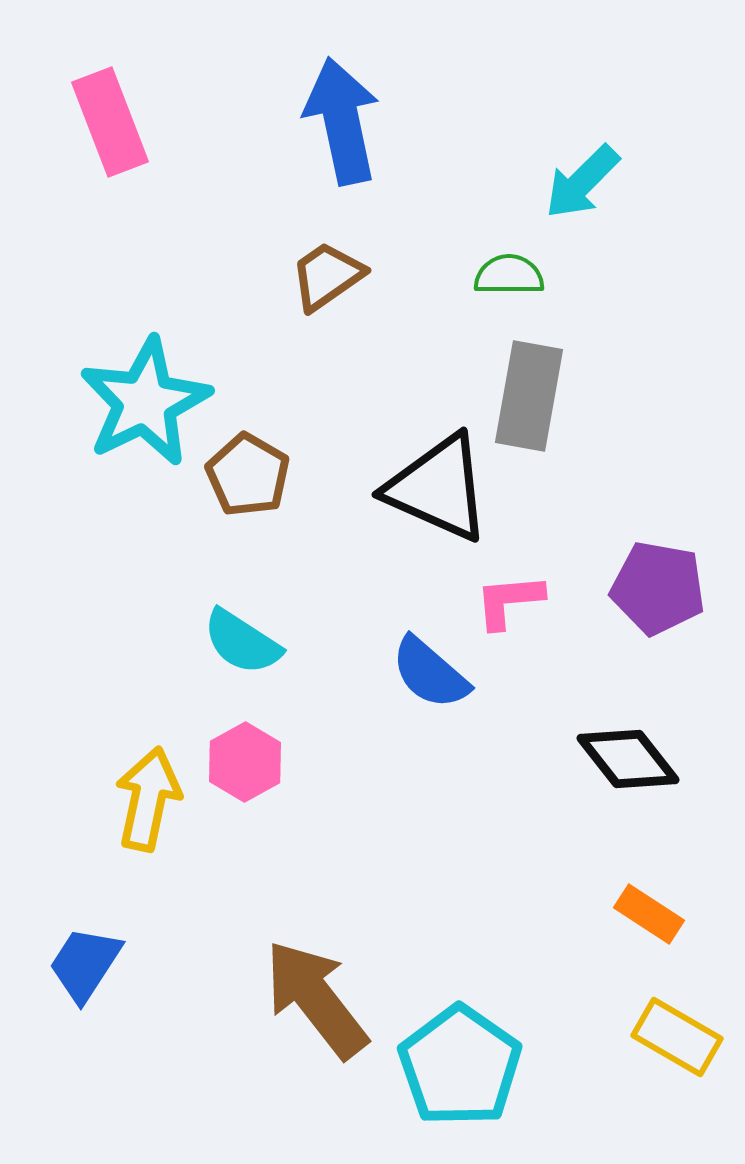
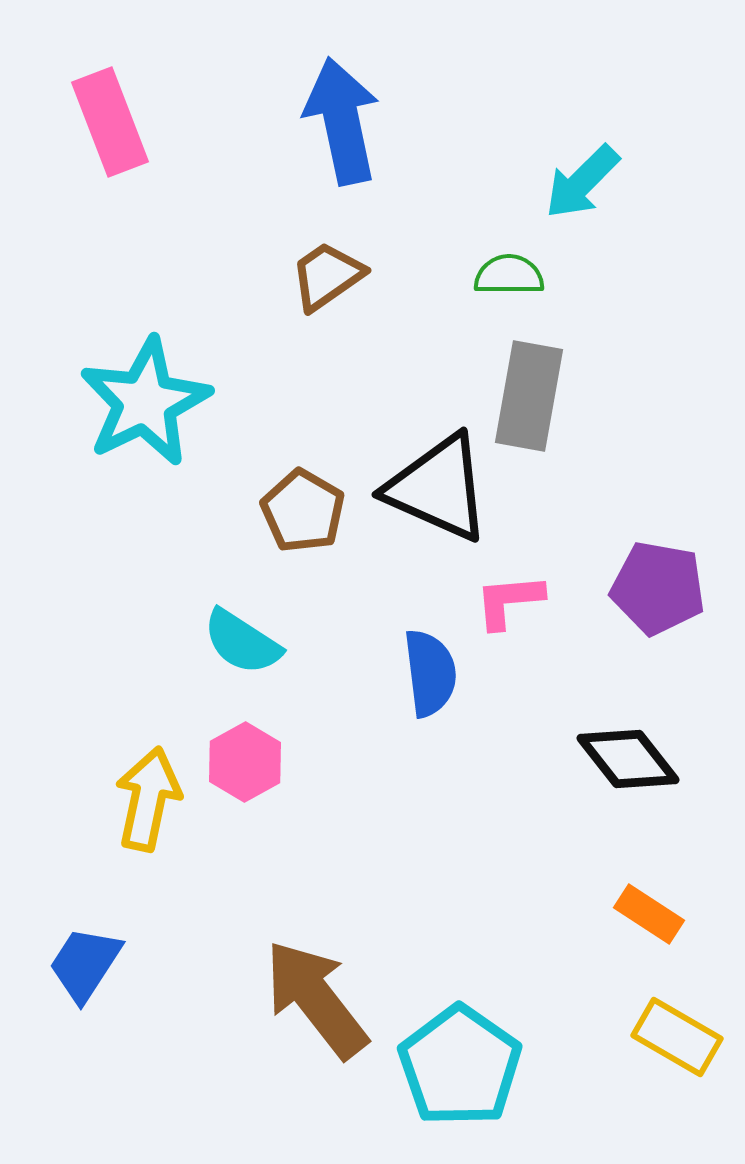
brown pentagon: moved 55 px right, 36 px down
blue semicircle: rotated 138 degrees counterclockwise
